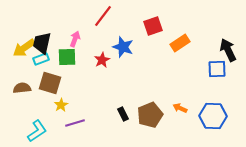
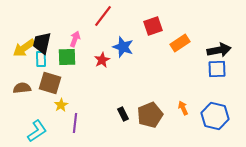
black arrow: moved 9 px left; rotated 105 degrees clockwise
cyan rectangle: rotated 70 degrees counterclockwise
orange arrow: moved 3 px right; rotated 40 degrees clockwise
blue hexagon: moved 2 px right; rotated 12 degrees clockwise
purple line: rotated 66 degrees counterclockwise
